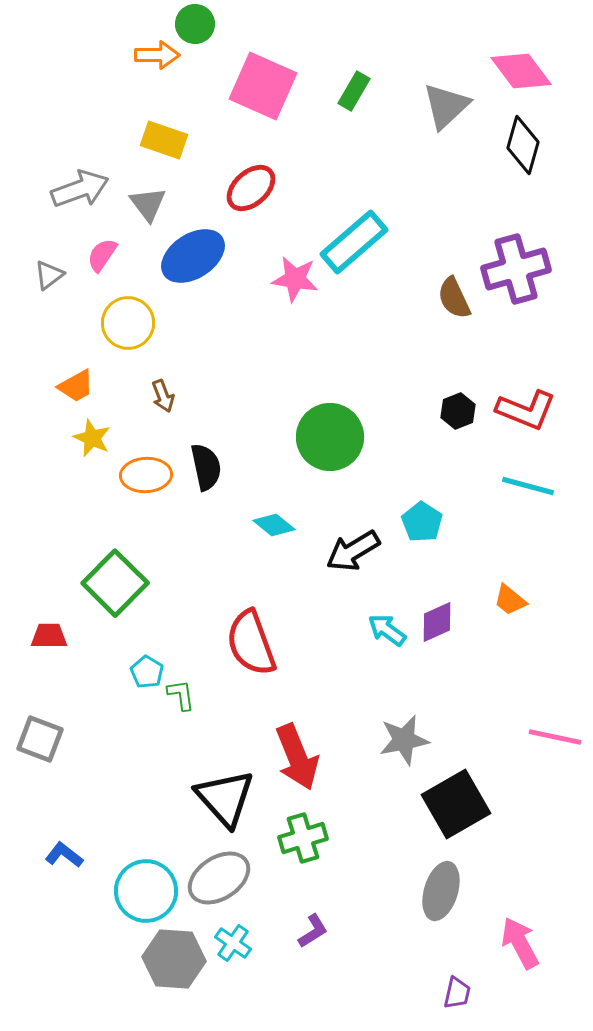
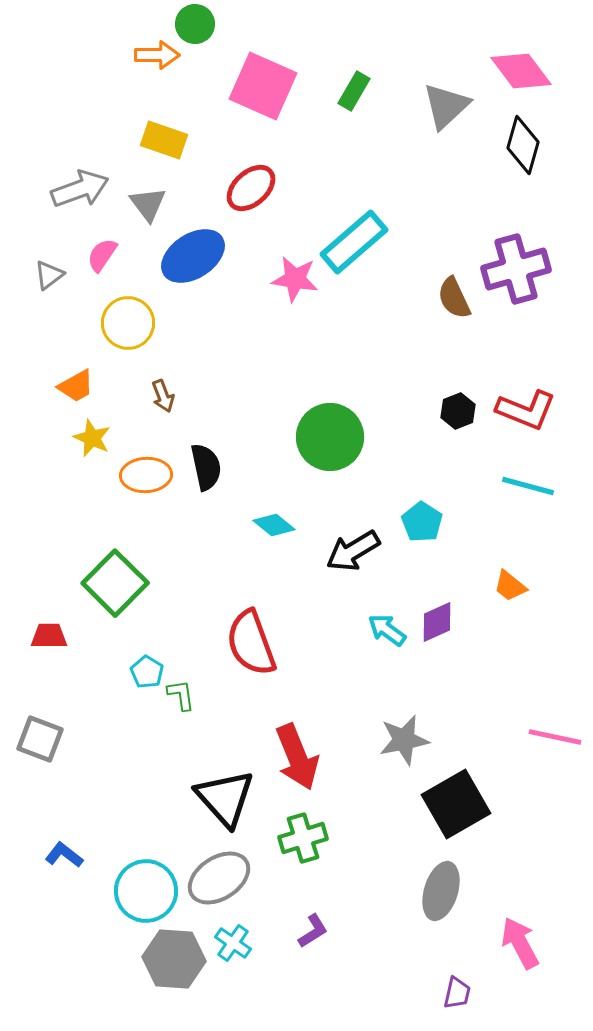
orange trapezoid at (510, 600): moved 14 px up
